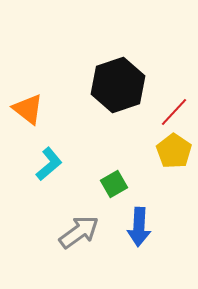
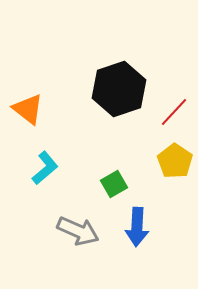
black hexagon: moved 1 px right, 4 px down
yellow pentagon: moved 1 px right, 10 px down
cyan L-shape: moved 4 px left, 4 px down
blue arrow: moved 2 px left
gray arrow: moved 1 px left, 1 px up; rotated 60 degrees clockwise
